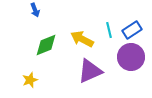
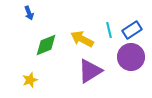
blue arrow: moved 6 px left, 3 px down
purple triangle: rotated 8 degrees counterclockwise
